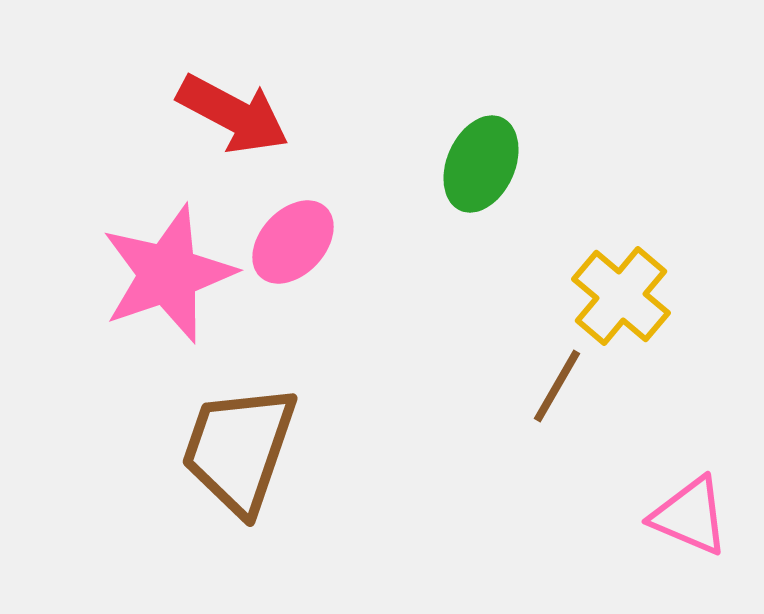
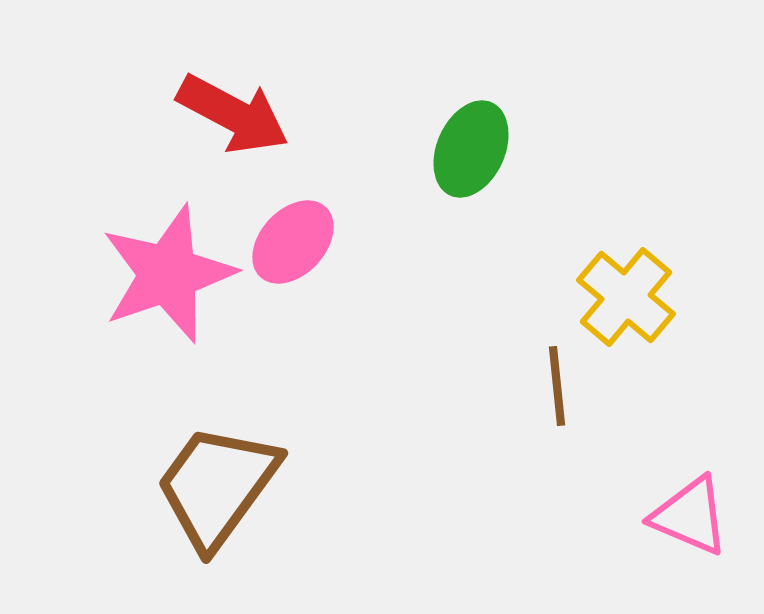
green ellipse: moved 10 px left, 15 px up
yellow cross: moved 5 px right, 1 px down
brown line: rotated 36 degrees counterclockwise
brown trapezoid: moved 22 px left, 37 px down; rotated 17 degrees clockwise
